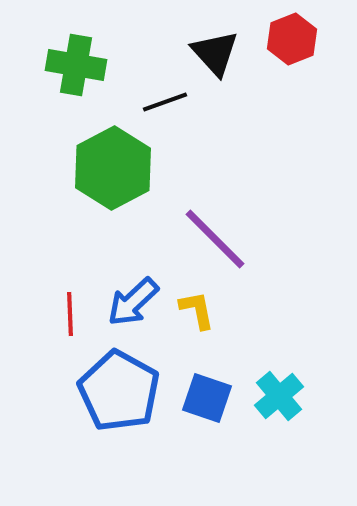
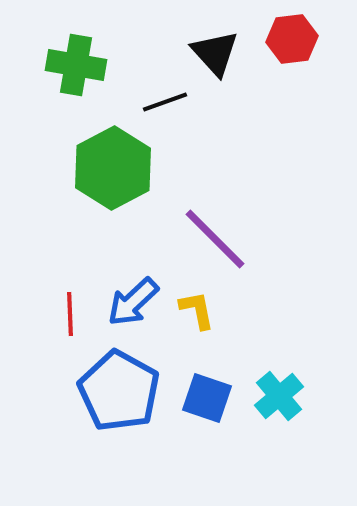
red hexagon: rotated 15 degrees clockwise
